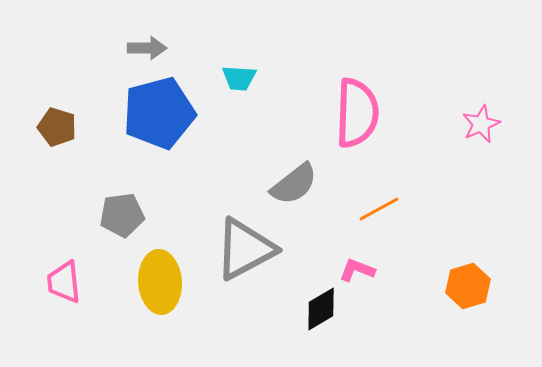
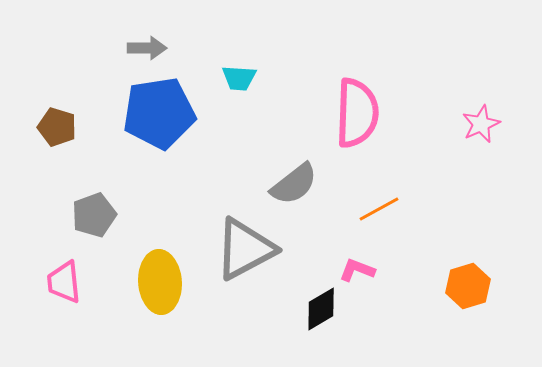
blue pentagon: rotated 6 degrees clockwise
gray pentagon: moved 28 px left; rotated 12 degrees counterclockwise
